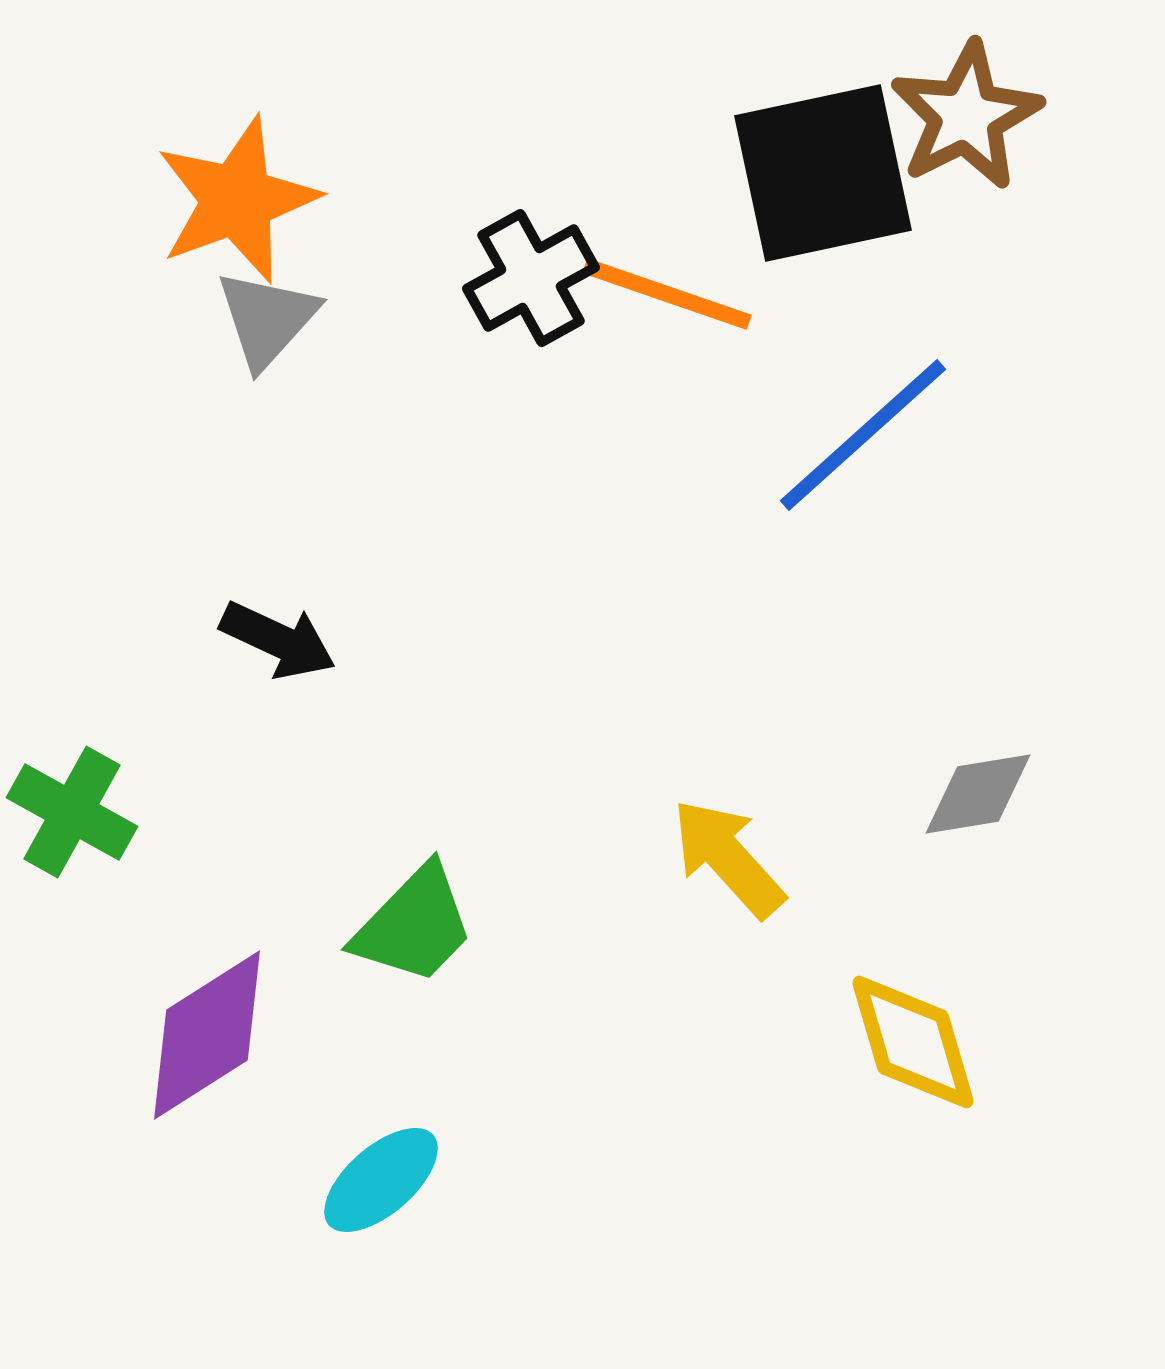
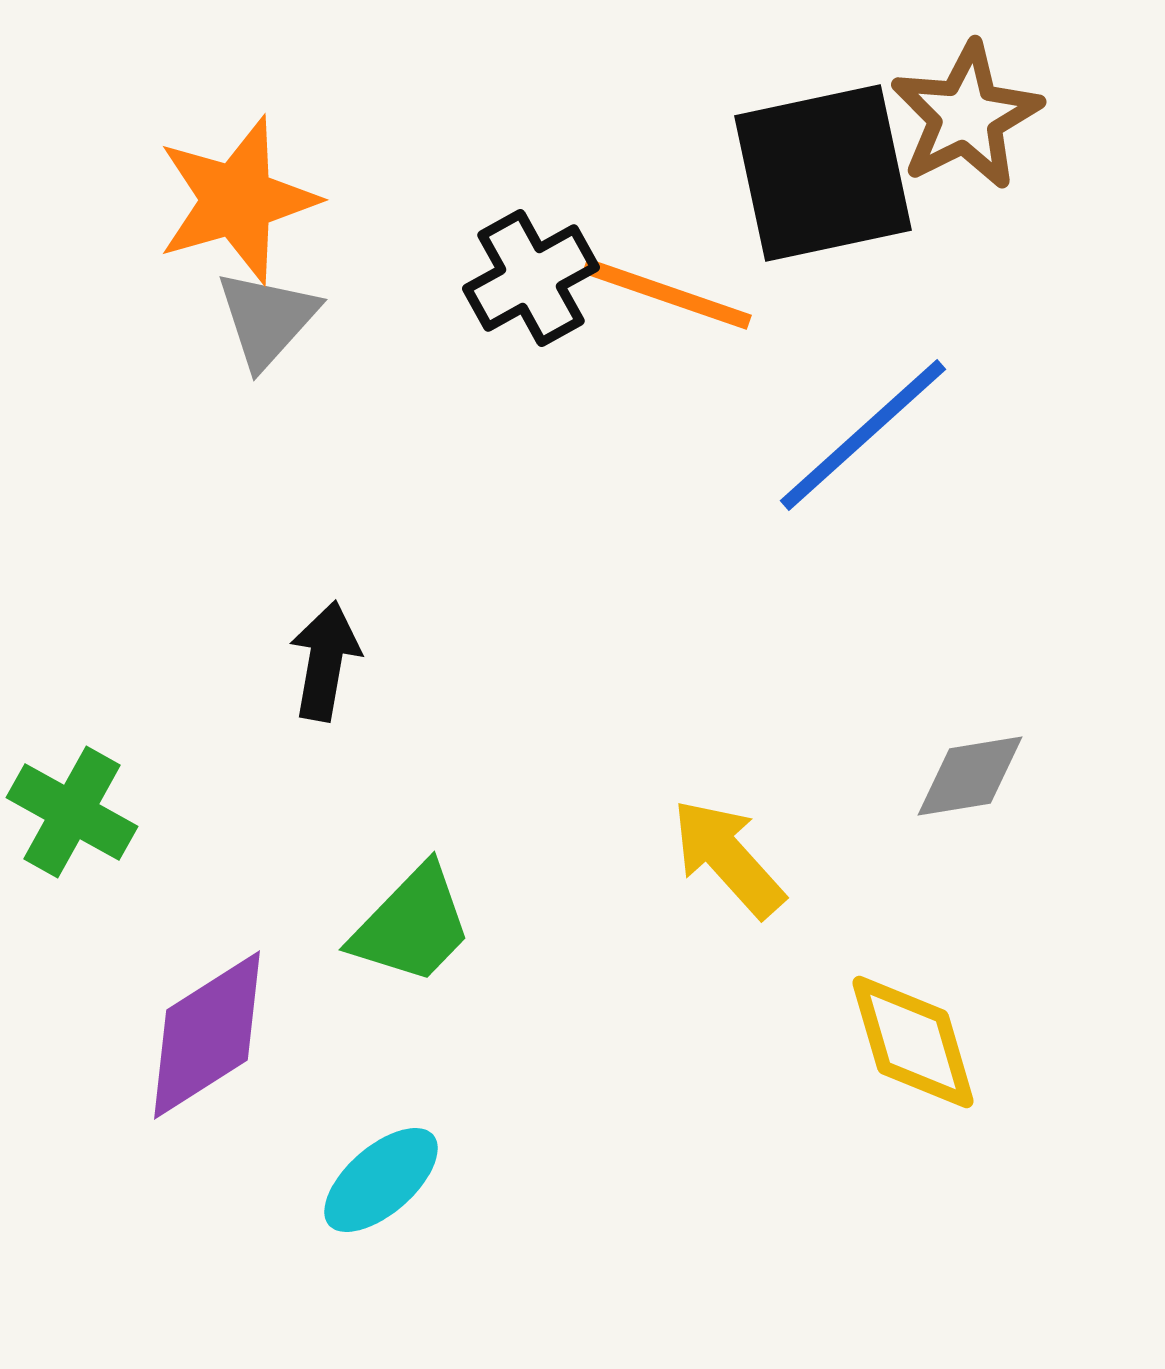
orange star: rotated 4 degrees clockwise
black arrow: moved 47 px right, 21 px down; rotated 105 degrees counterclockwise
gray diamond: moved 8 px left, 18 px up
green trapezoid: moved 2 px left
